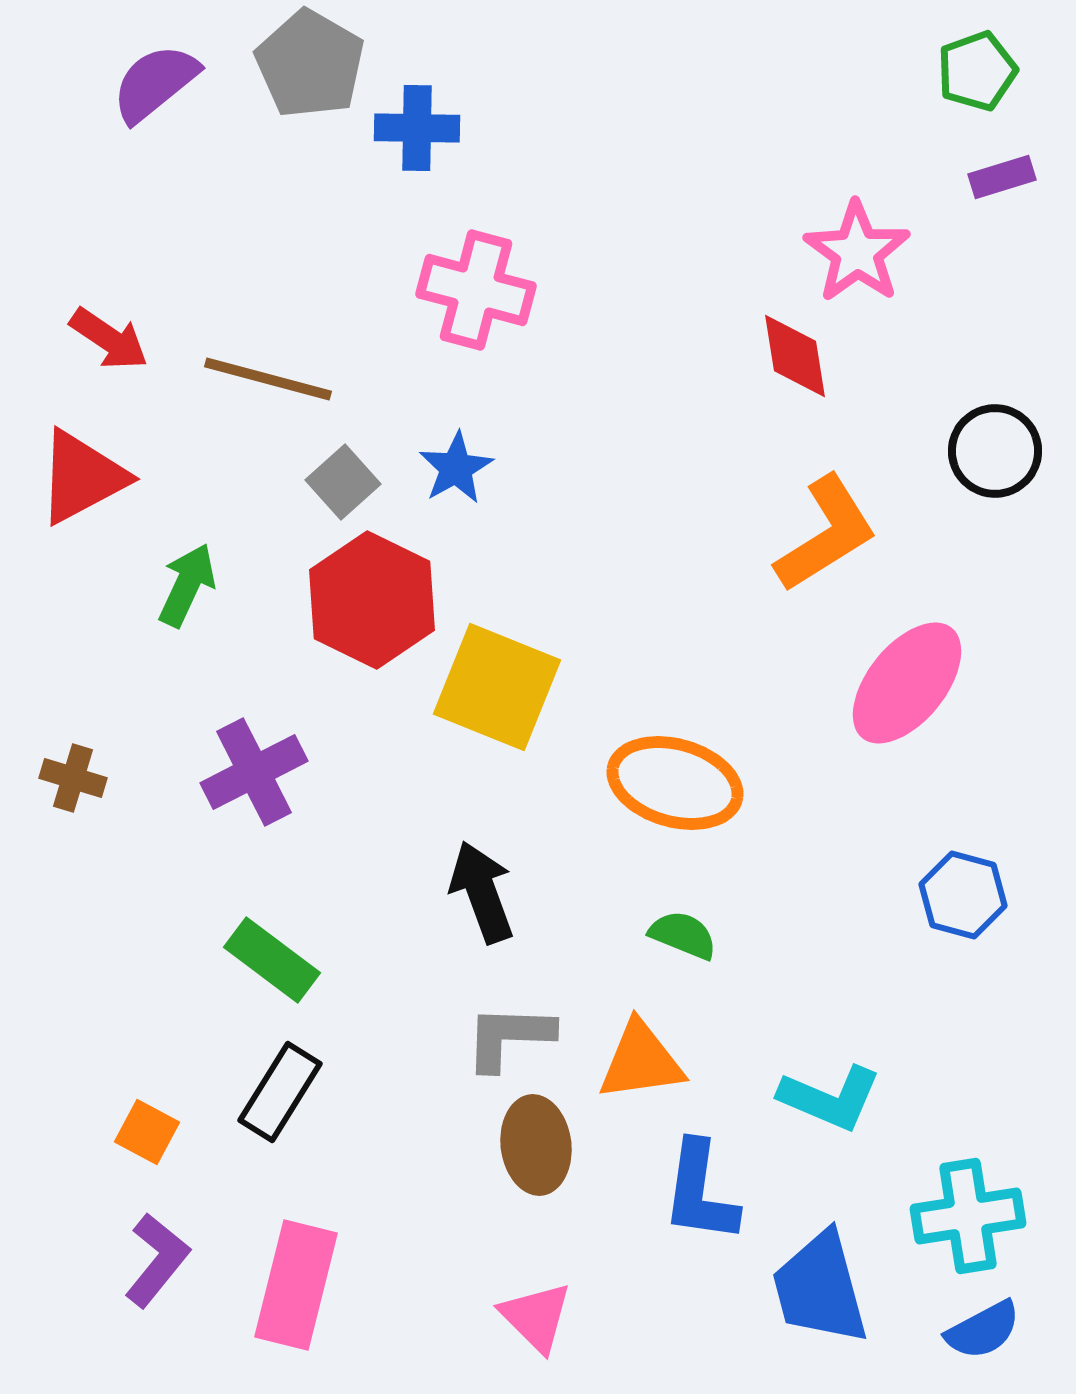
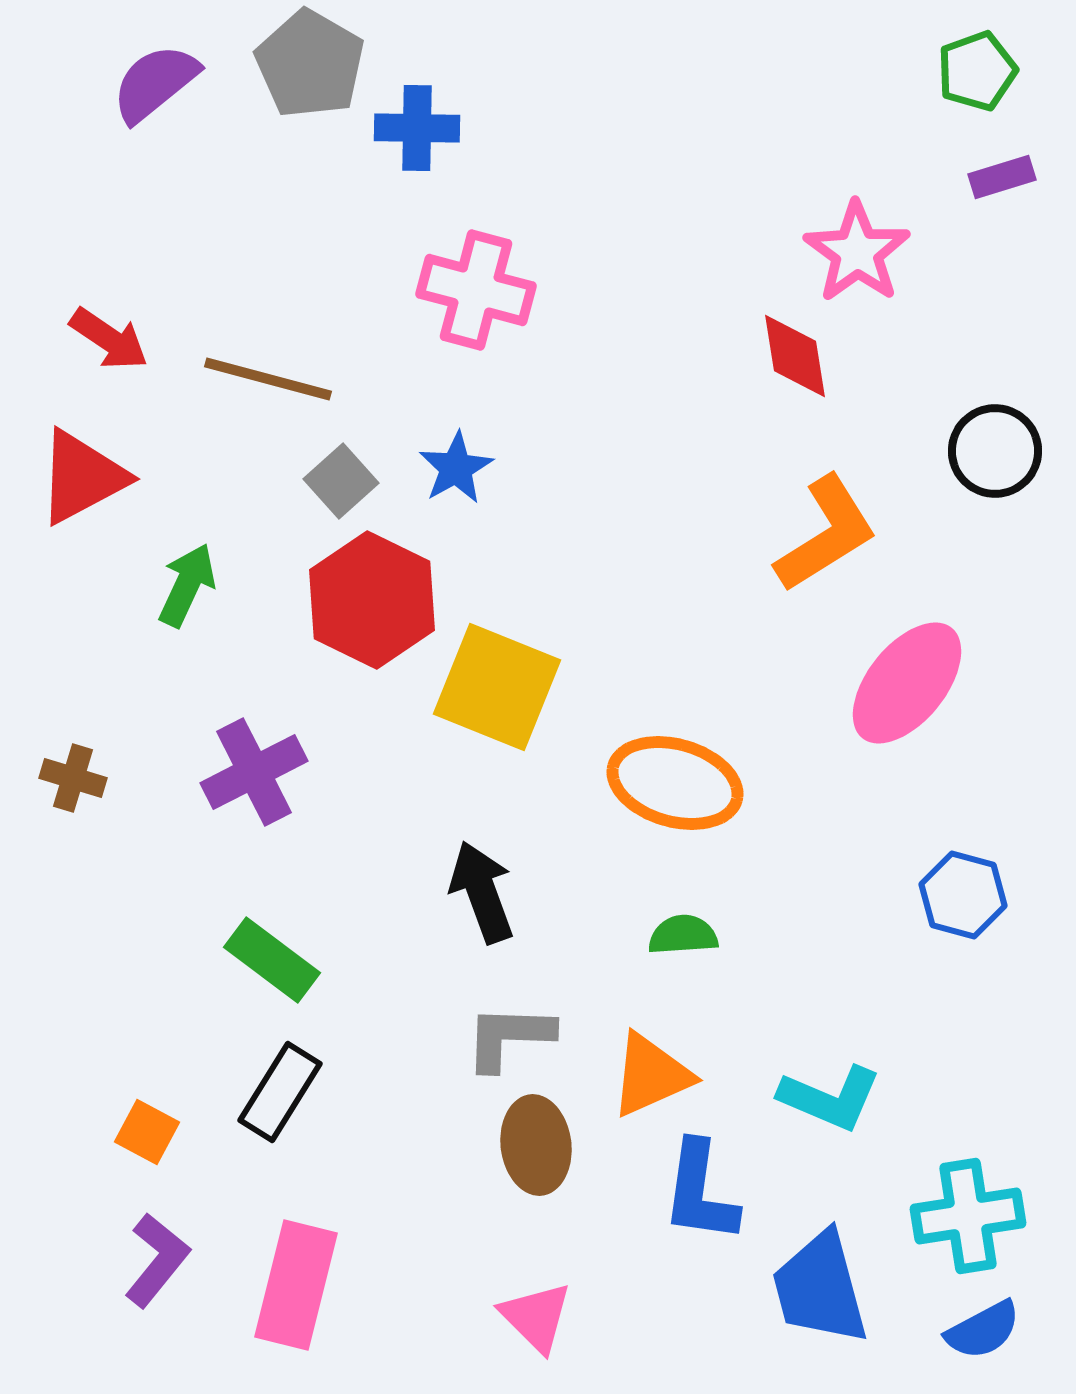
gray square: moved 2 px left, 1 px up
green semicircle: rotated 26 degrees counterclockwise
orange triangle: moved 10 px right, 14 px down; rotated 16 degrees counterclockwise
